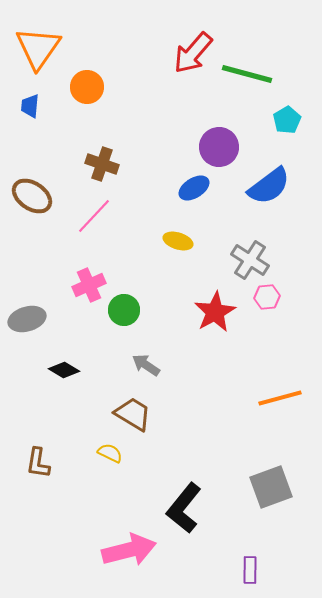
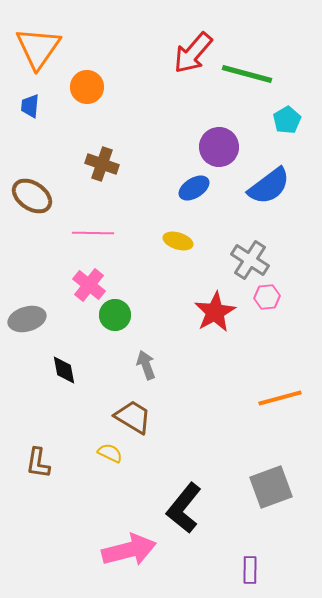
pink line: moved 1 px left, 17 px down; rotated 48 degrees clockwise
pink cross: rotated 28 degrees counterclockwise
green circle: moved 9 px left, 5 px down
gray arrow: rotated 36 degrees clockwise
black diamond: rotated 48 degrees clockwise
brown trapezoid: moved 3 px down
